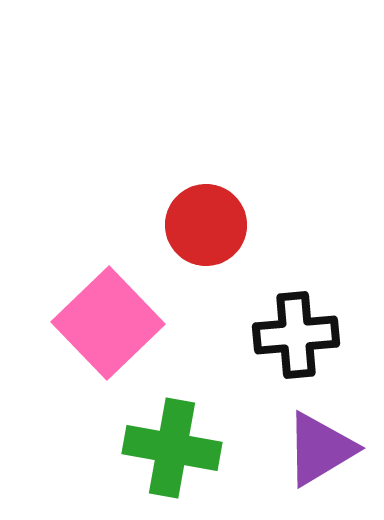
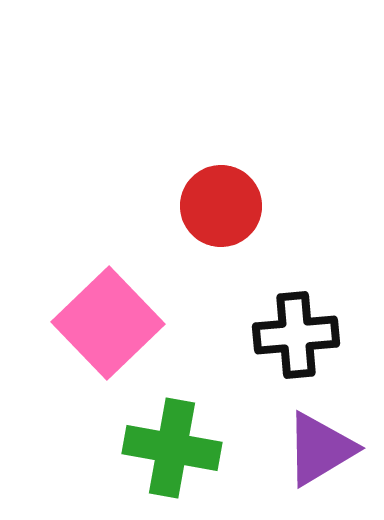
red circle: moved 15 px right, 19 px up
